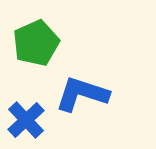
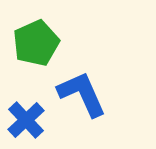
blue L-shape: rotated 48 degrees clockwise
